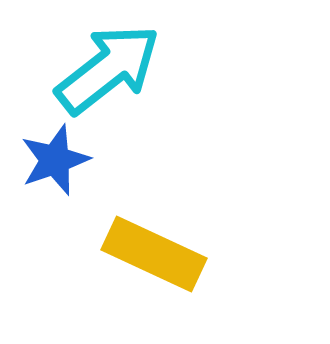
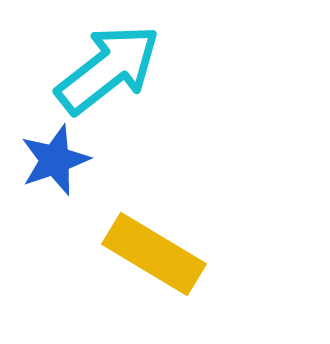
yellow rectangle: rotated 6 degrees clockwise
